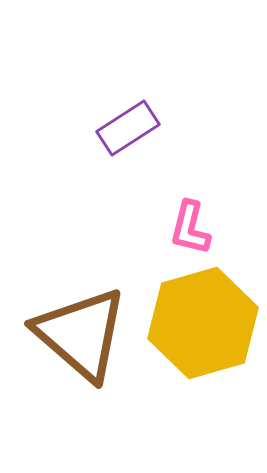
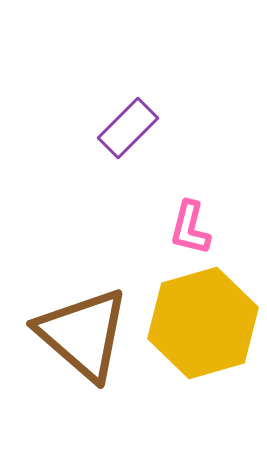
purple rectangle: rotated 12 degrees counterclockwise
brown triangle: moved 2 px right
